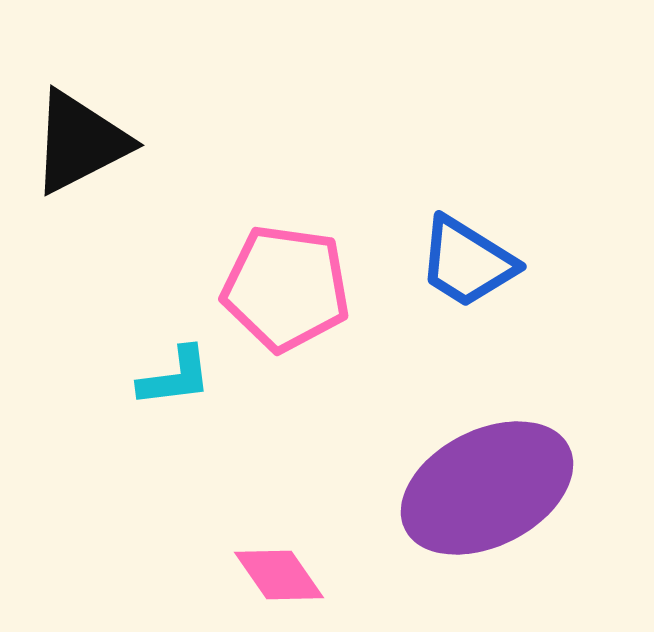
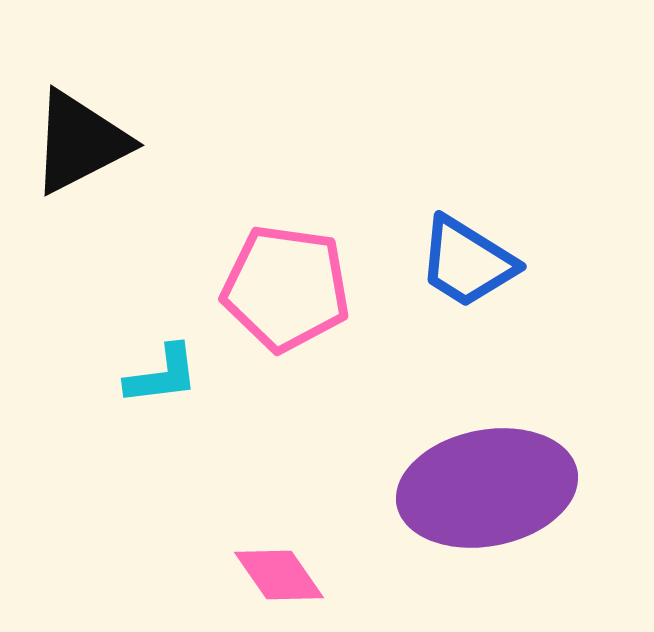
cyan L-shape: moved 13 px left, 2 px up
purple ellipse: rotated 16 degrees clockwise
